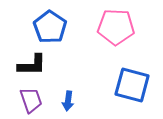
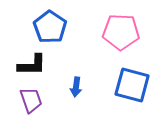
pink pentagon: moved 5 px right, 5 px down
blue arrow: moved 8 px right, 14 px up
